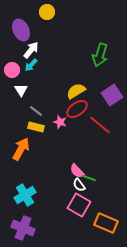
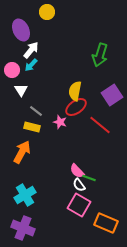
yellow semicircle: moved 1 px left; rotated 48 degrees counterclockwise
red ellipse: moved 1 px left, 2 px up
yellow rectangle: moved 4 px left
orange arrow: moved 1 px right, 3 px down
